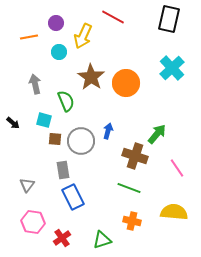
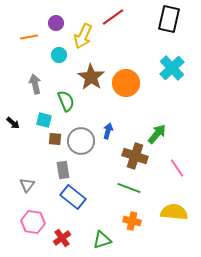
red line: rotated 65 degrees counterclockwise
cyan circle: moved 3 px down
blue rectangle: rotated 25 degrees counterclockwise
